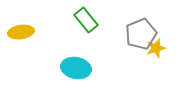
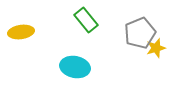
gray pentagon: moved 1 px left, 1 px up
cyan ellipse: moved 1 px left, 1 px up
